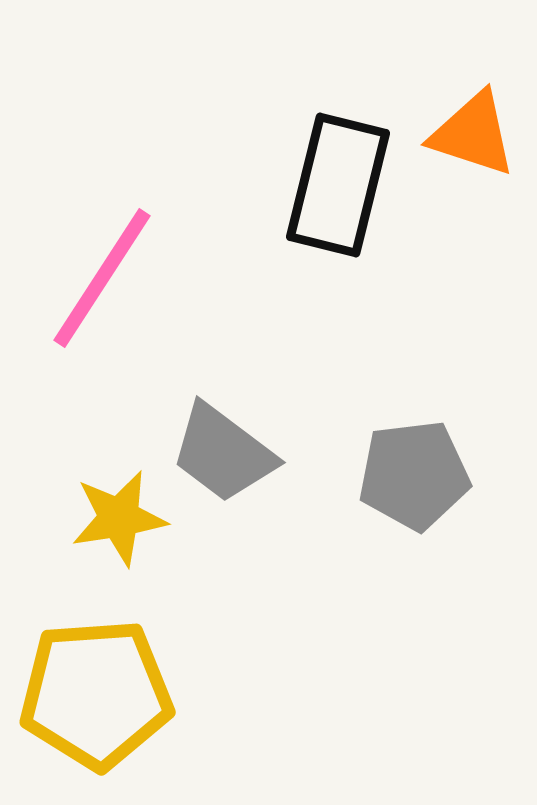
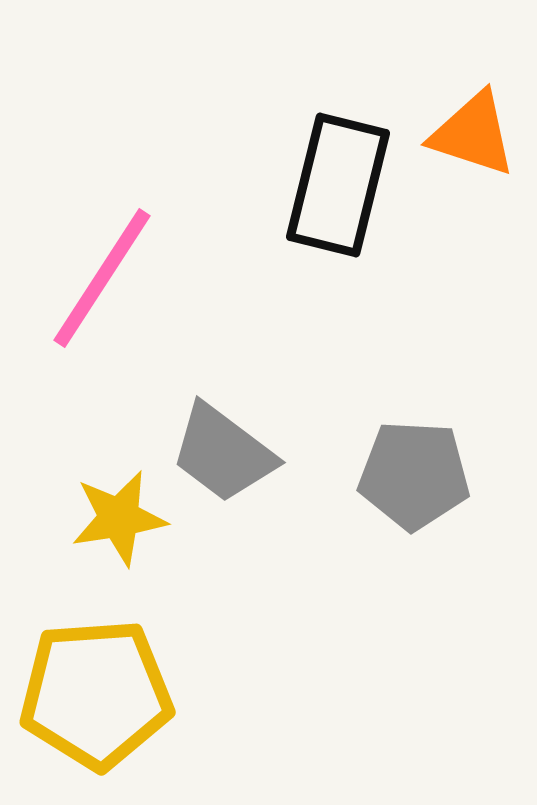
gray pentagon: rotated 10 degrees clockwise
